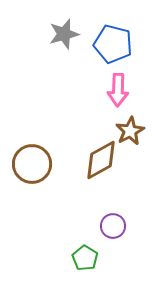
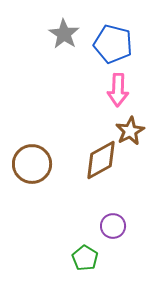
gray star: rotated 24 degrees counterclockwise
